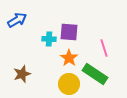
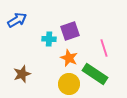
purple square: moved 1 px right, 1 px up; rotated 24 degrees counterclockwise
orange star: rotated 12 degrees counterclockwise
